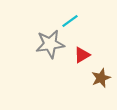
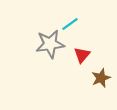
cyan line: moved 3 px down
red triangle: rotated 18 degrees counterclockwise
